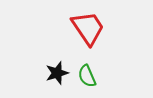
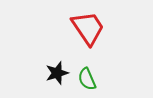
green semicircle: moved 3 px down
